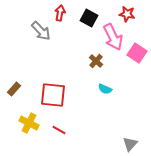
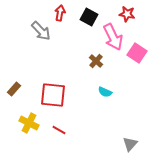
black square: moved 1 px up
cyan semicircle: moved 3 px down
